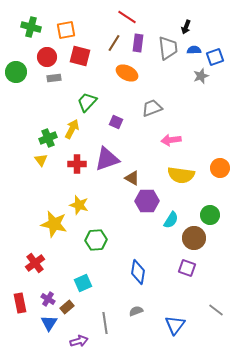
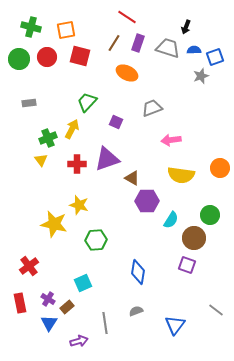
purple rectangle at (138, 43): rotated 12 degrees clockwise
gray trapezoid at (168, 48): rotated 65 degrees counterclockwise
green circle at (16, 72): moved 3 px right, 13 px up
gray rectangle at (54, 78): moved 25 px left, 25 px down
red cross at (35, 263): moved 6 px left, 3 px down
purple square at (187, 268): moved 3 px up
